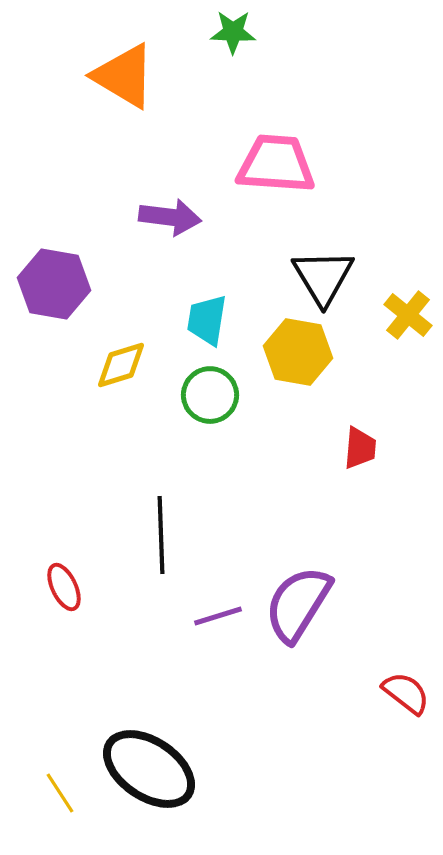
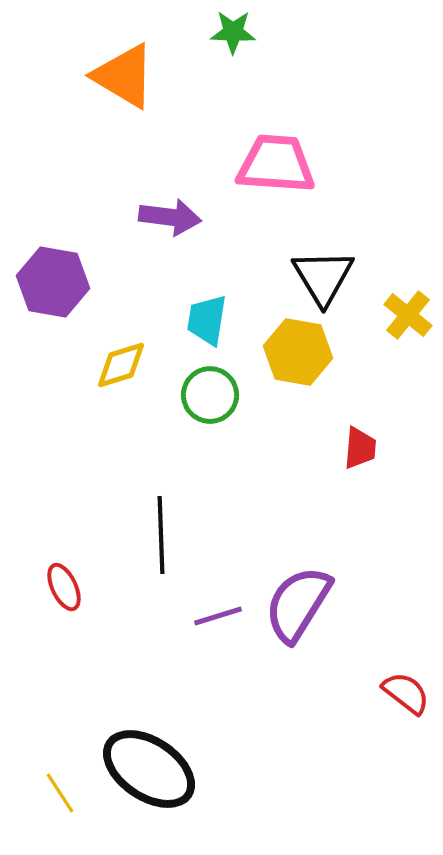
purple hexagon: moved 1 px left, 2 px up
